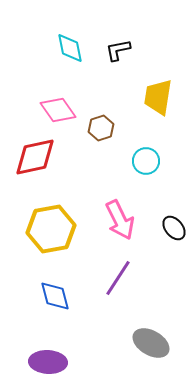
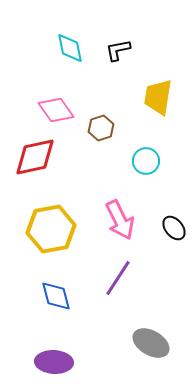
pink diamond: moved 2 px left
blue diamond: moved 1 px right
purple ellipse: moved 6 px right
